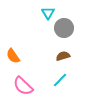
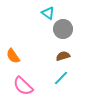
cyan triangle: rotated 24 degrees counterclockwise
gray circle: moved 1 px left, 1 px down
cyan line: moved 1 px right, 2 px up
